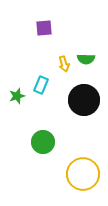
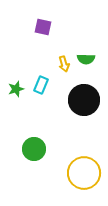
purple square: moved 1 px left, 1 px up; rotated 18 degrees clockwise
green star: moved 1 px left, 7 px up
green circle: moved 9 px left, 7 px down
yellow circle: moved 1 px right, 1 px up
